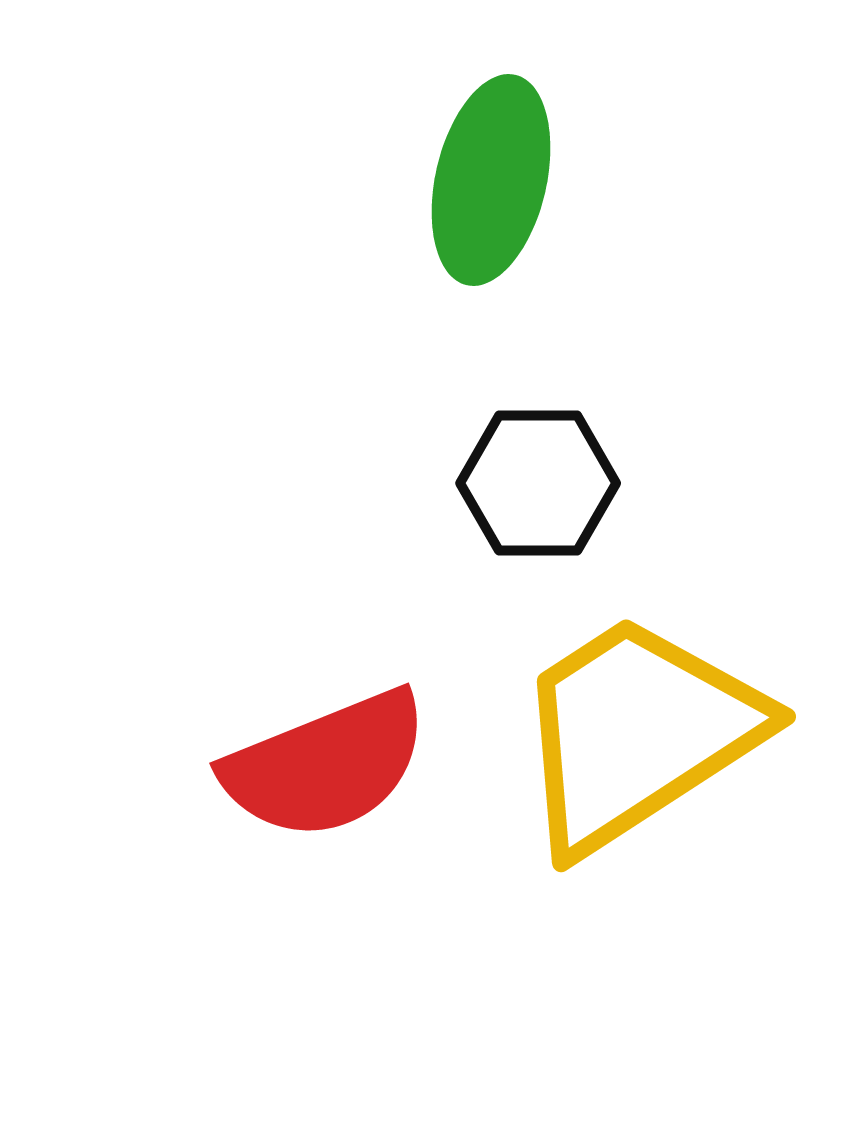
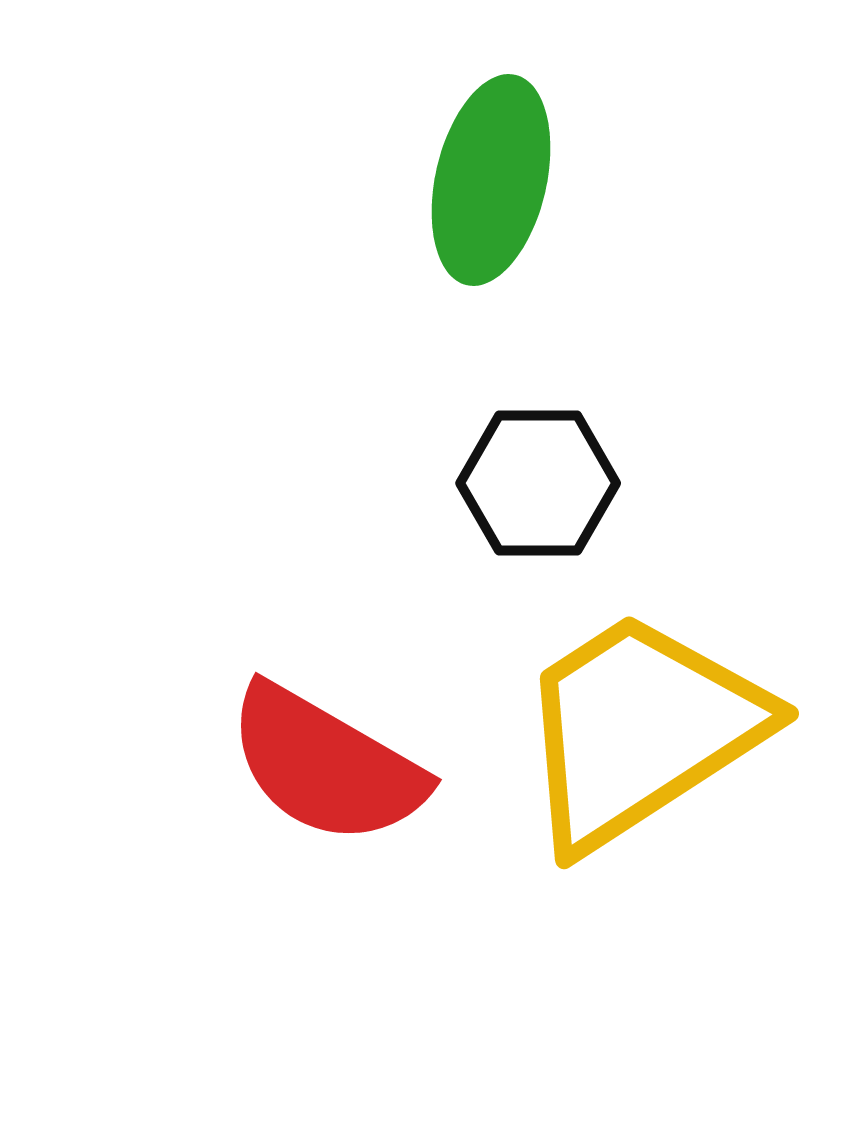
yellow trapezoid: moved 3 px right, 3 px up
red semicircle: rotated 52 degrees clockwise
